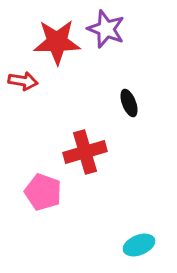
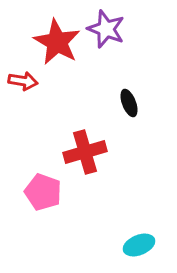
red star: rotated 30 degrees clockwise
